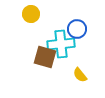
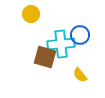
blue circle: moved 3 px right, 6 px down
